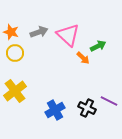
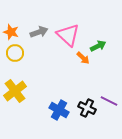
blue cross: moved 4 px right; rotated 30 degrees counterclockwise
